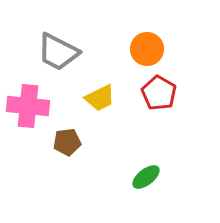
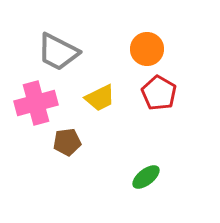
pink cross: moved 8 px right, 3 px up; rotated 21 degrees counterclockwise
